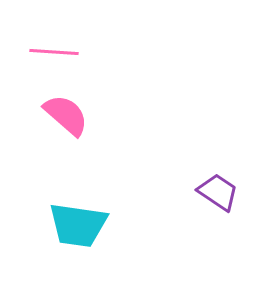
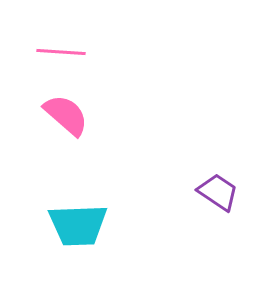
pink line: moved 7 px right
cyan trapezoid: rotated 10 degrees counterclockwise
